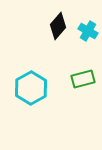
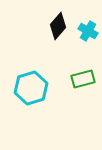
cyan hexagon: rotated 12 degrees clockwise
